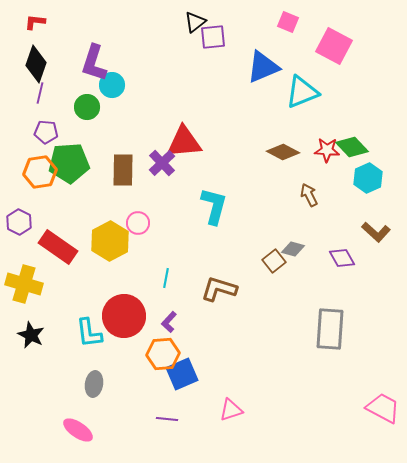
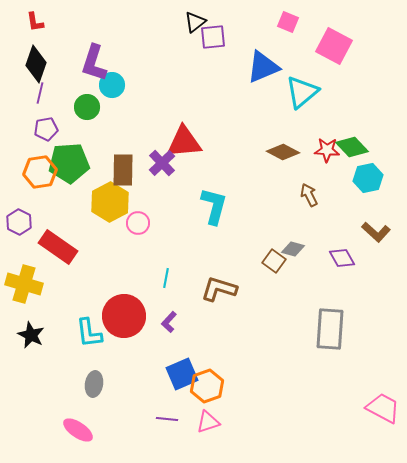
red L-shape at (35, 22): rotated 105 degrees counterclockwise
cyan triangle at (302, 92): rotated 18 degrees counterclockwise
purple pentagon at (46, 132): moved 3 px up; rotated 15 degrees counterclockwise
cyan hexagon at (368, 178): rotated 12 degrees clockwise
yellow hexagon at (110, 241): moved 39 px up
brown square at (274, 261): rotated 15 degrees counterclockwise
orange hexagon at (163, 354): moved 44 px right, 32 px down; rotated 16 degrees counterclockwise
pink triangle at (231, 410): moved 23 px left, 12 px down
